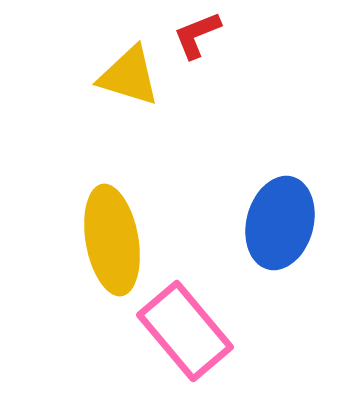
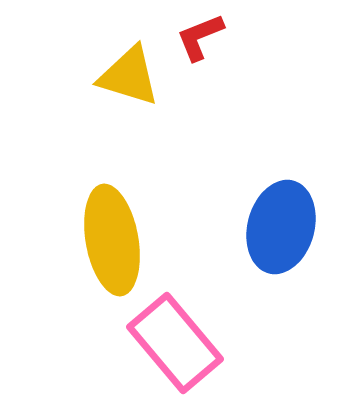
red L-shape: moved 3 px right, 2 px down
blue ellipse: moved 1 px right, 4 px down
pink rectangle: moved 10 px left, 12 px down
